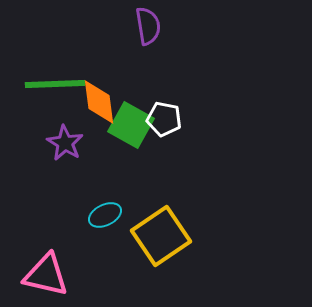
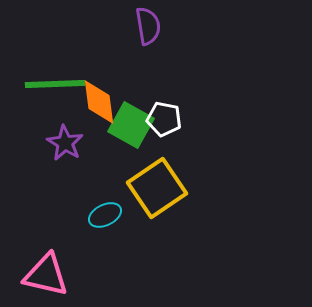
yellow square: moved 4 px left, 48 px up
